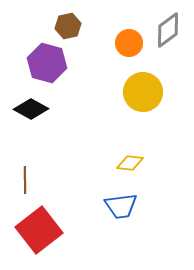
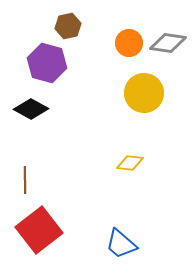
gray diamond: moved 13 px down; rotated 45 degrees clockwise
yellow circle: moved 1 px right, 1 px down
blue trapezoid: moved 38 px down; rotated 48 degrees clockwise
